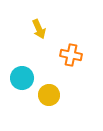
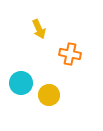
orange cross: moved 1 px left, 1 px up
cyan circle: moved 1 px left, 5 px down
